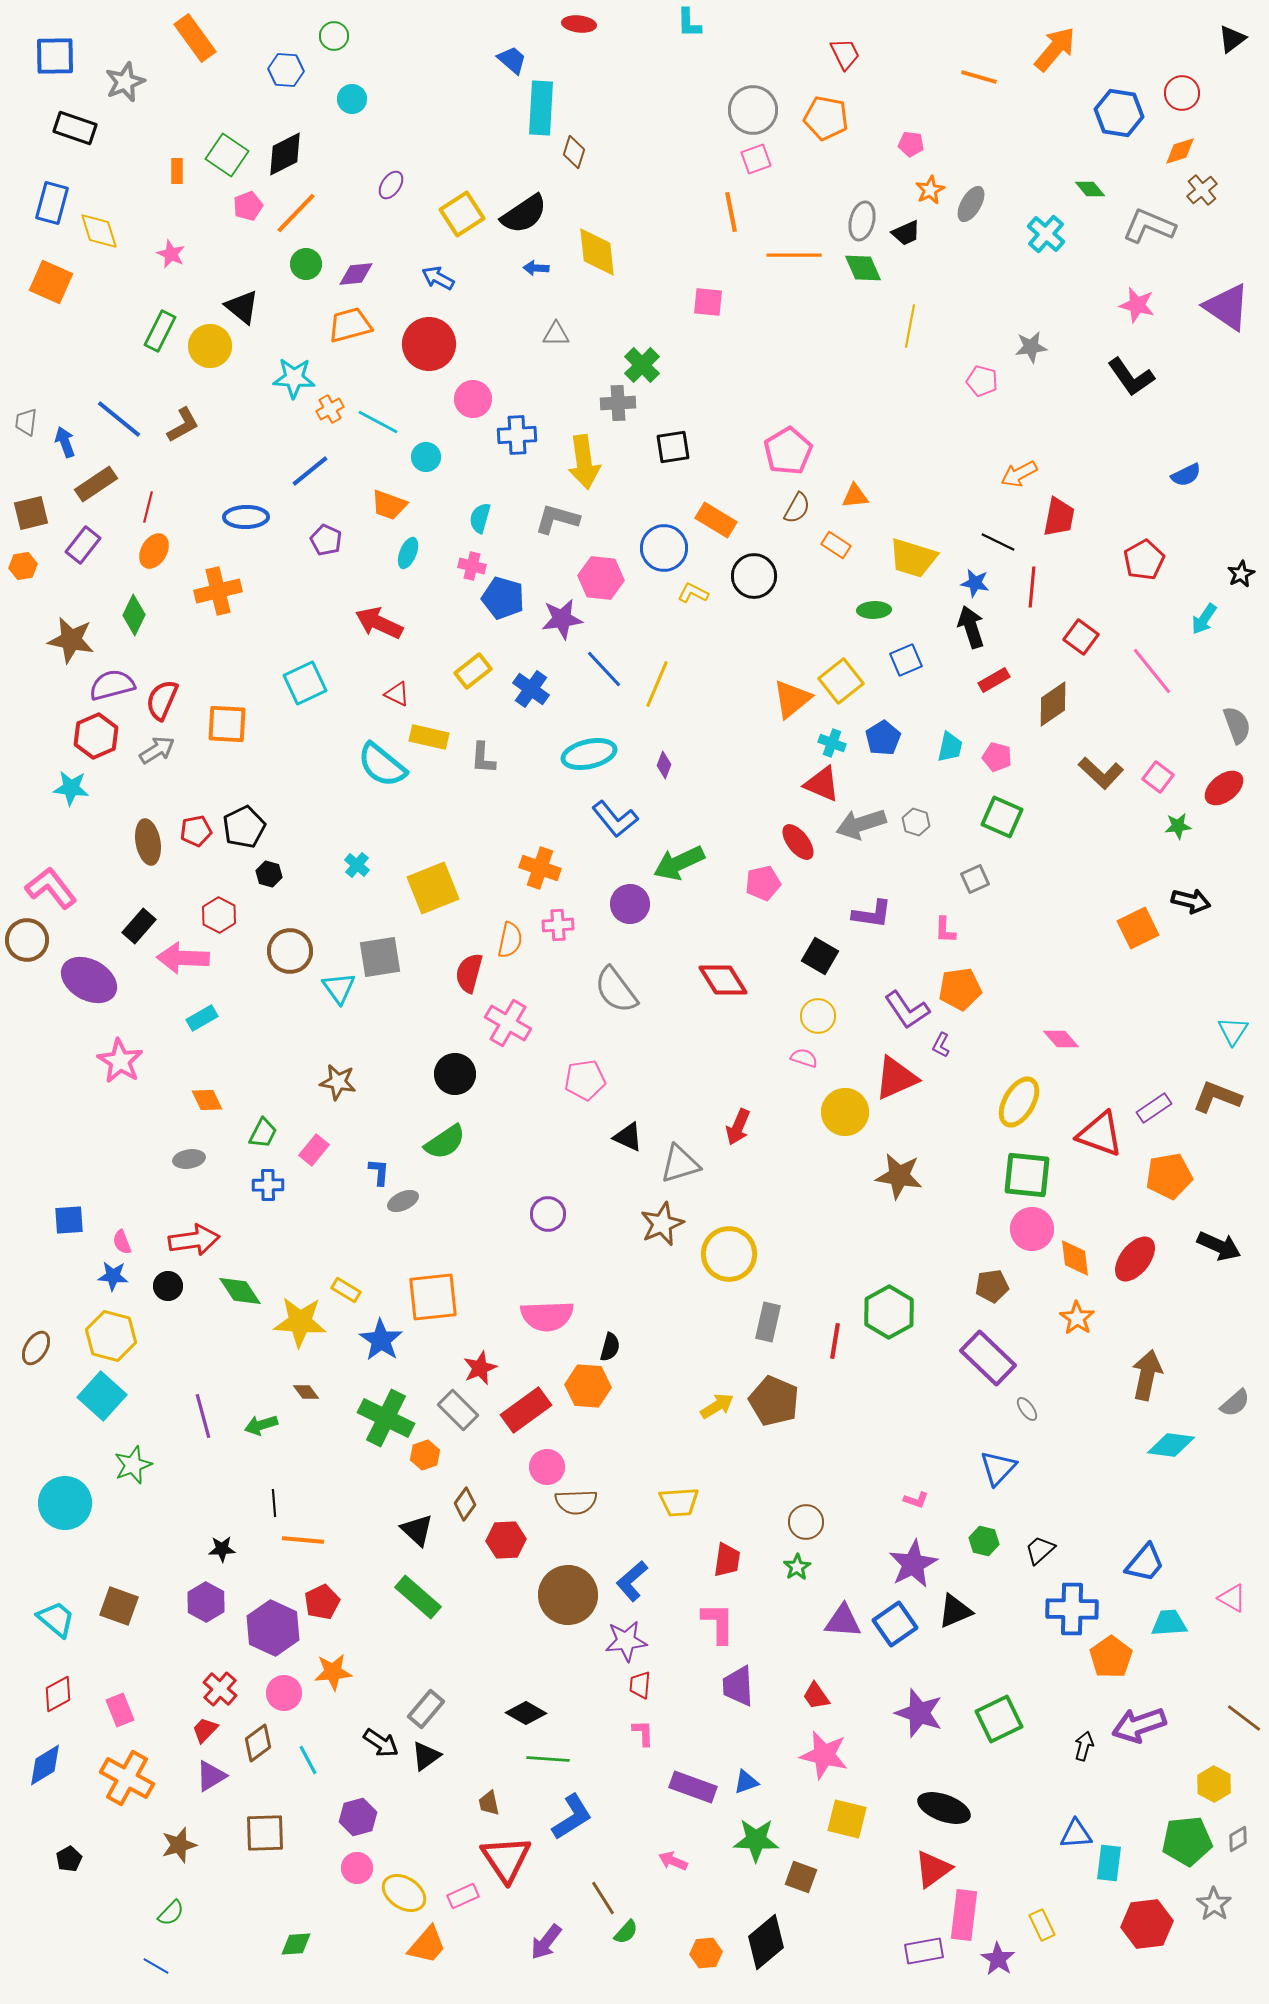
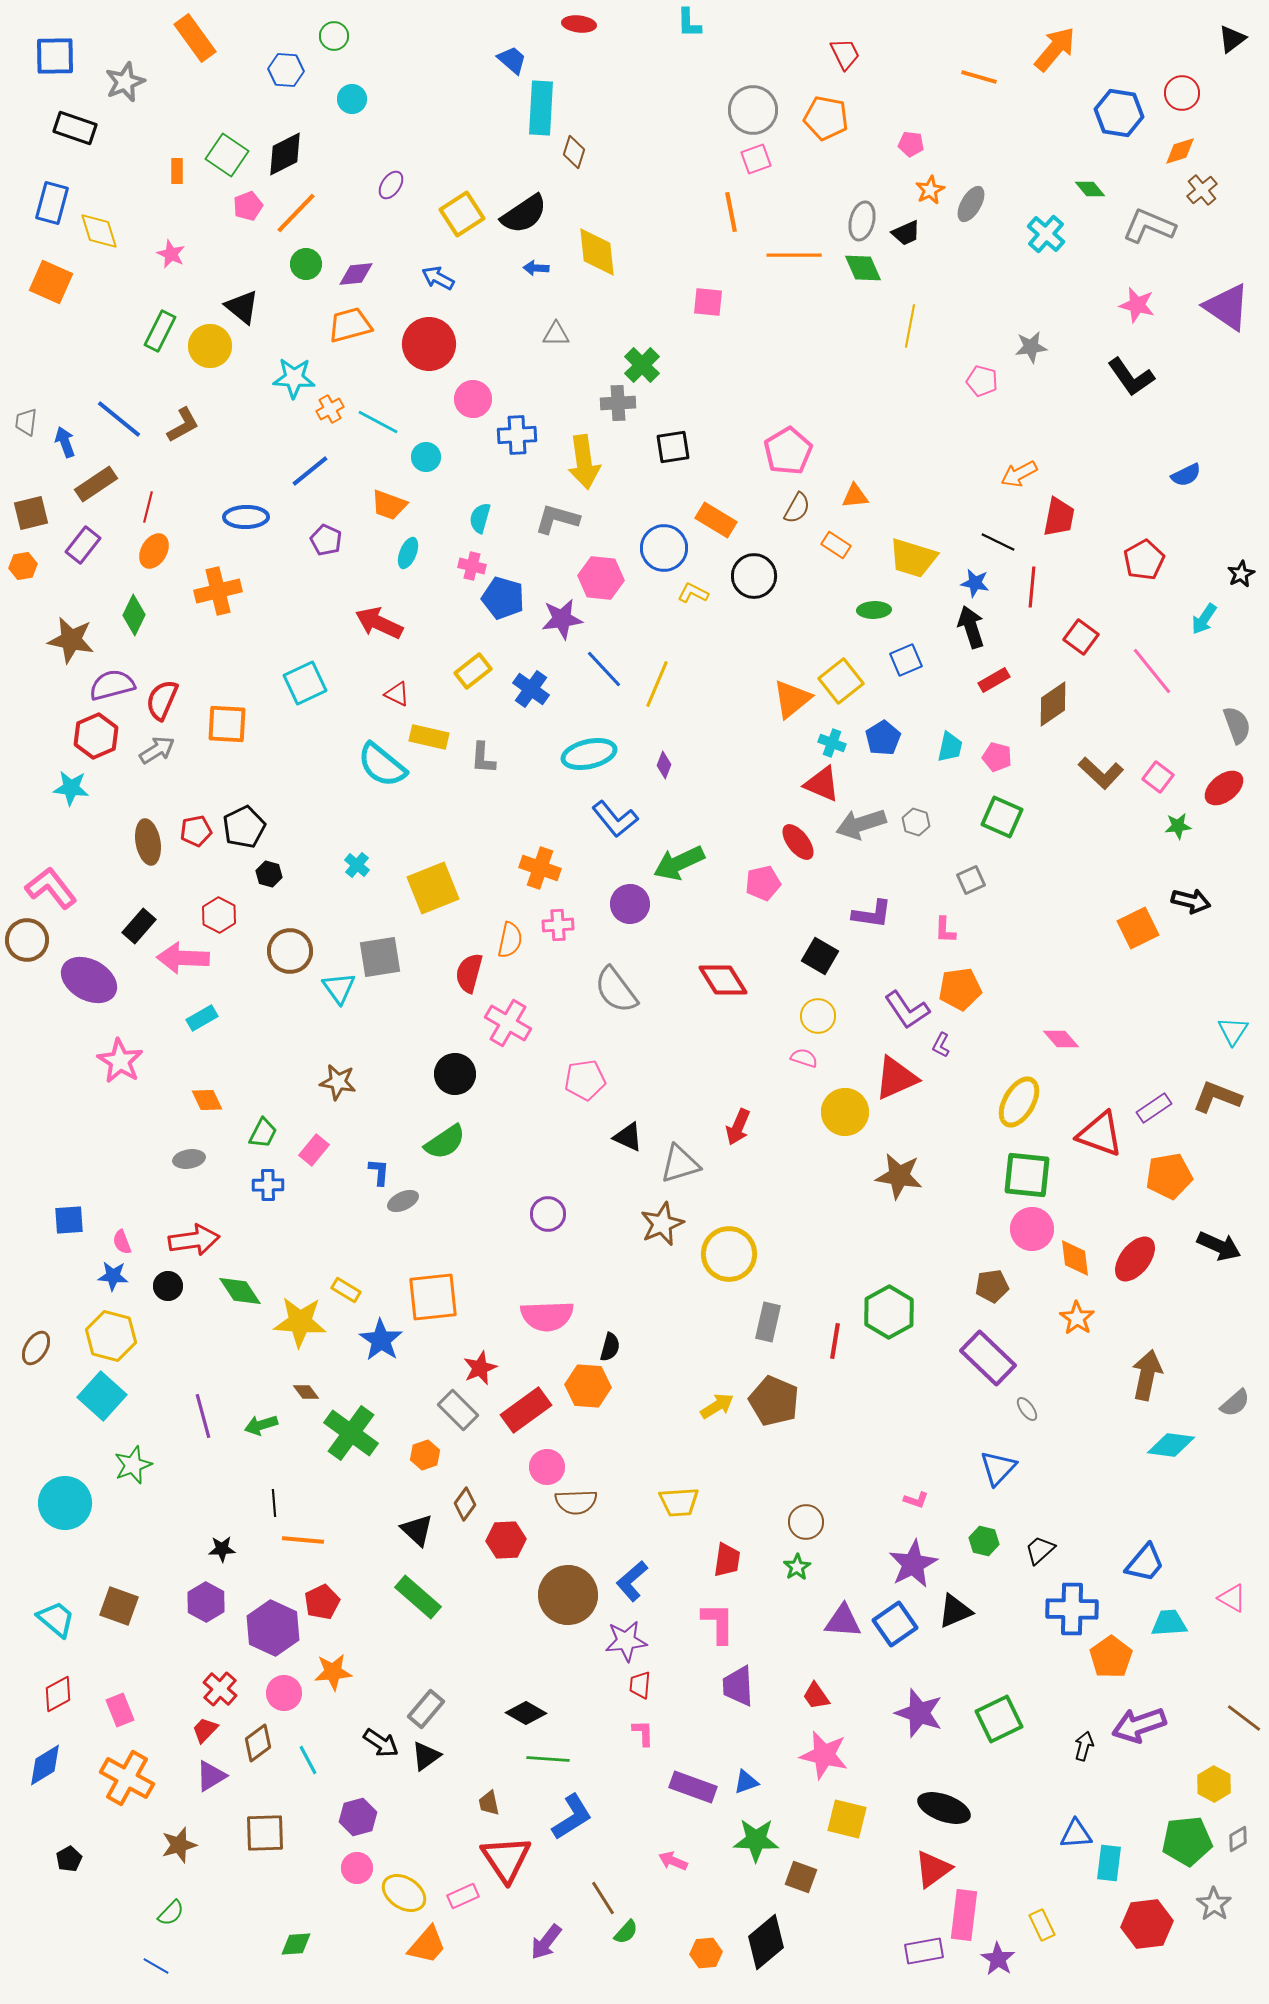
gray square at (975, 879): moved 4 px left, 1 px down
green cross at (386, 1418): moved 35 px left, 15 px down; rotated 10 degrees clockwise
